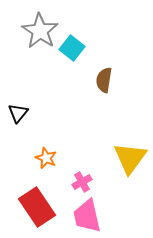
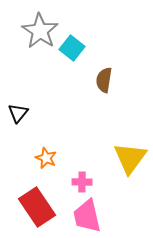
pink cross: rotated 30 degrees clockwise
